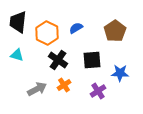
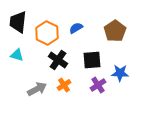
purple cross: moved 6 px up
